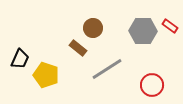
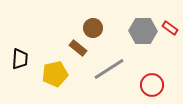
red rectangle: moved 2 px down
black trapezoid: rotated 20 degrees counterclockwise
gray line: moved 2 px right
yellow pentagon: moved 9 px right, 1 px up; rotated 30 degrees counterclockwise
